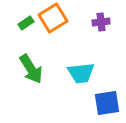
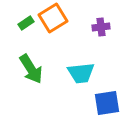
purple cross: moved 5 px down
